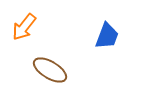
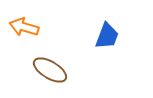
orange arrow: rotated 68 degrees clockwise
